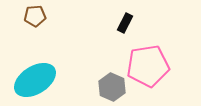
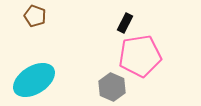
brown pentagon: rotated 25 degrees clockwise
pink pentagon: moved 8 px left, 10 px up
cyan ellipse: moved 1 px left
